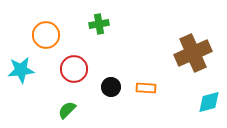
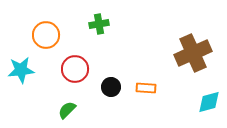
red circle: moved 1 px right
